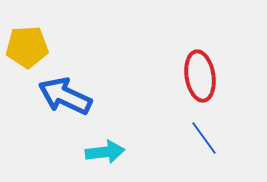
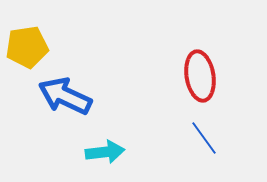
yellow pentagon: rotated 6 degrees counterclockwise
